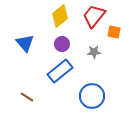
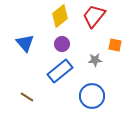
orange square: moved 1 px right, 13 px down
gray star: moved 1 px right, 8 px down
